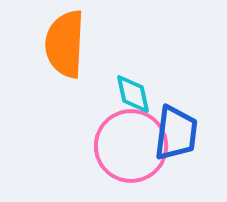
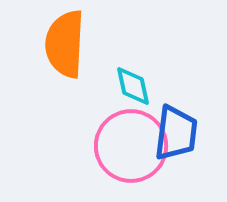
cyan diamond: moved 8 px up
